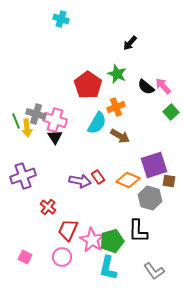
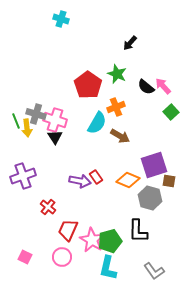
red rectangle: moved 2 px left
green pentagon: moved 2 px left
